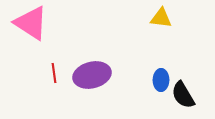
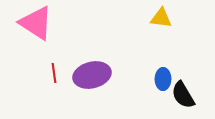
pink triangle: moved 5 px right
blue ellipse: moved 2 px right, 1 px up
